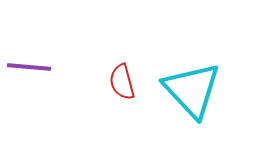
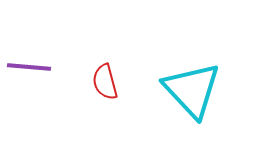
red semicircle: moved 17 px left
